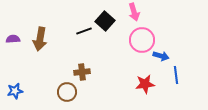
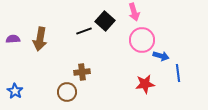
blue line: moved 2 px right, 2 px up
blue star: rotated 28 degrees counterclockwise
